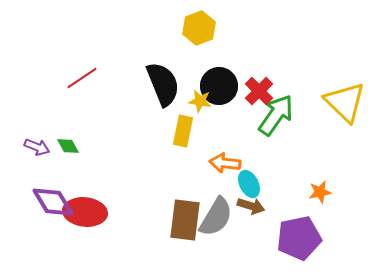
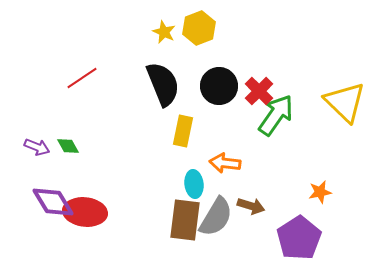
yellow star: moved 36 px left, 69 px up; rotated 15 degrees clockwise
cyan ellipse: moved 55 px left; rotated 20 degrees clockwise
purple pentagon: rotated 21 degrees counterclockwise
